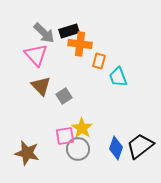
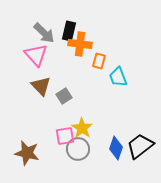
black rectangle: rotated 60 degrees counterclockwise
